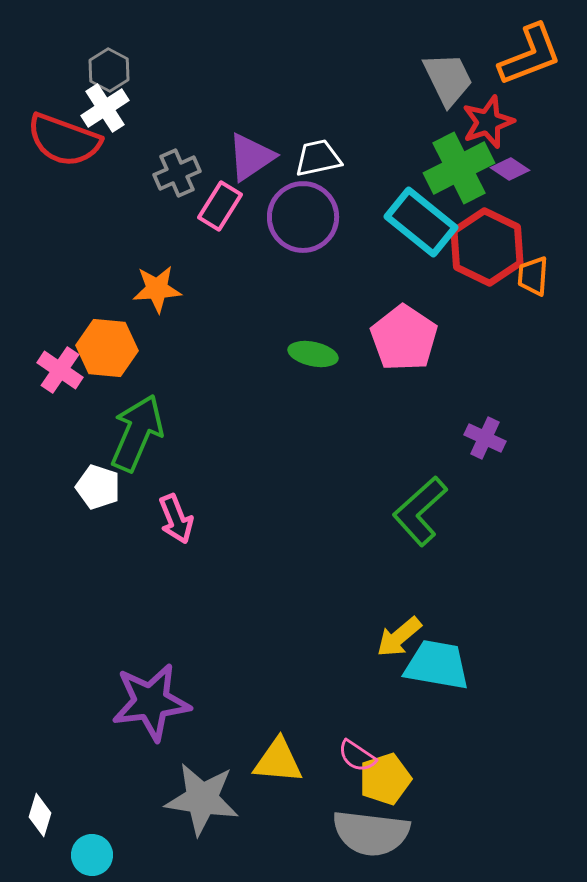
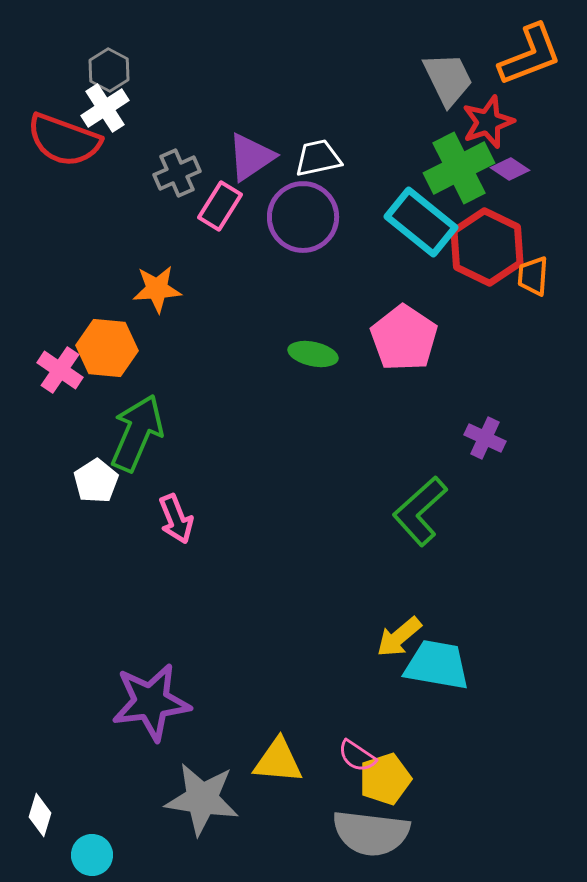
white pentagon: moved 2 px left, 6 px up; rotated 21 degrees clockwise
